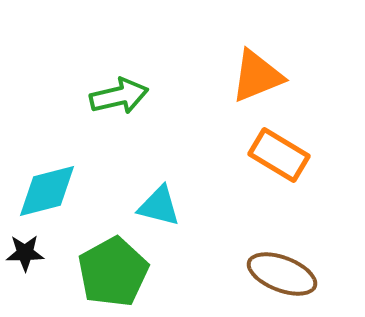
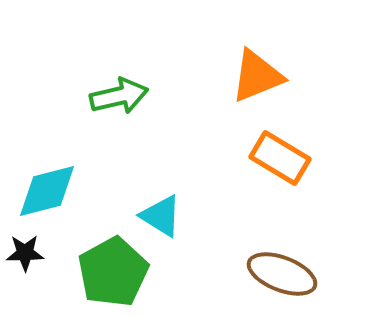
orange rectangle: moved 1 px right, 3 px down
cyan triangle: moved 2 px right, 10 px down; rotated 18 degrees clockwise
